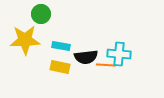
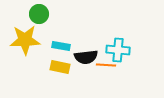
green circle: moved 2 px left
cyan cross: moved 1 px left, 4 px up
